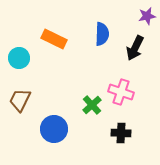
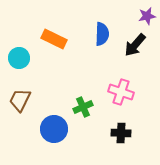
black arrow: moved 3 px up; rotated 15 degrees clockwise
green cross: moved 9 px left, 2 px down; rotated 18 degrees clockwise
